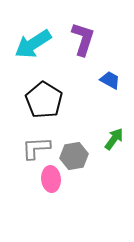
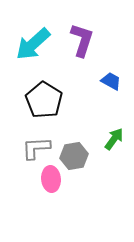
purple L-shape: moved 1 px left, 1 px down
cyan arrow: rotated 9 degrees counterclockwise
blue trapezoid: moved 1 px right, 1 px down
